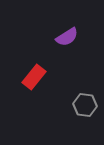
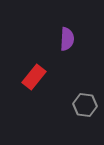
purple semicircle: moved 2 px down; rotated 55 degrees counterclockwise
